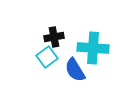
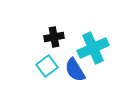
cyan cross: rotated 28 degrees counterclockwise
cyan square: moved 9 px down
